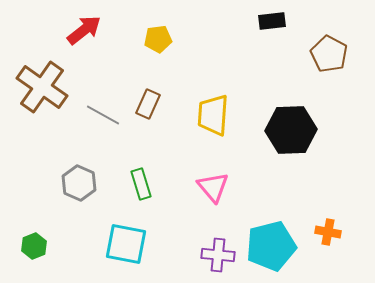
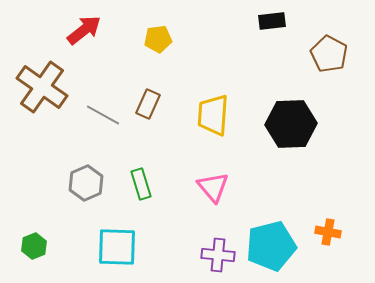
black hexagon: moved 6 px up
gray hexagon: moved 7 px right; rotated 12 degrees clockwise
cyan square: moved 9 px left, 3 px down; rotated 9 degrees counterclockwise
